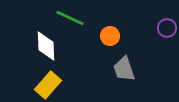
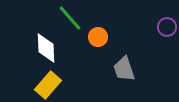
green line: rotated 24 degrees clockwise
purple circle: moved 1 px up
orange circle: moved 12 px left, 1 px down
white diamond: moved 2 px down
